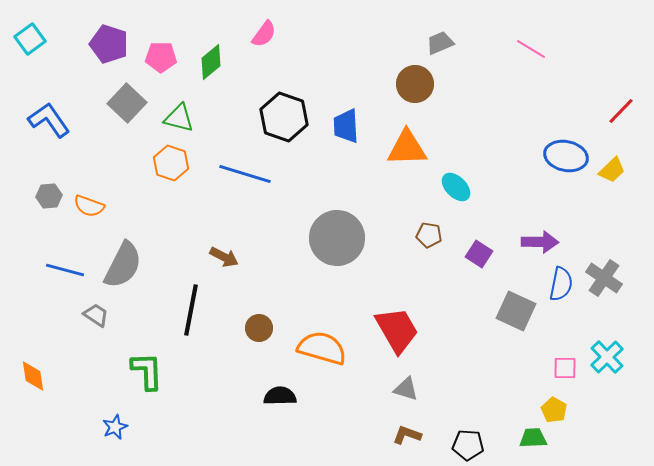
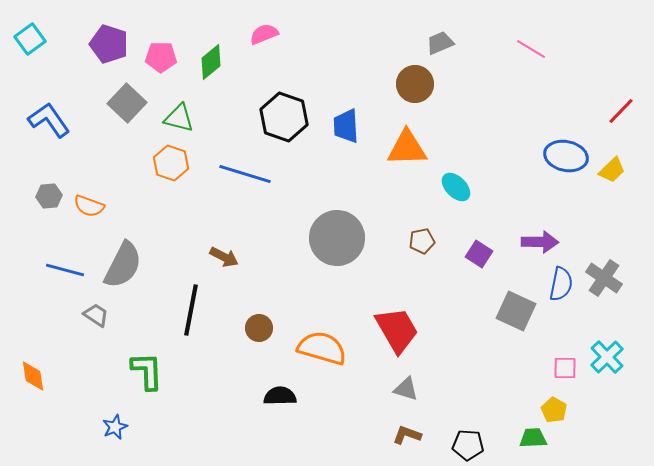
pink semicircle at (264, 34): rotated 148 degrees counterclockwise
brown pentagon at (429, 235): moved 7 px left, 6 px down; rotated 20 degrees counterclockwise
